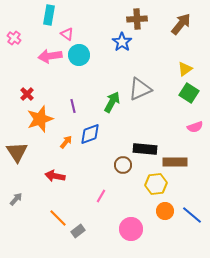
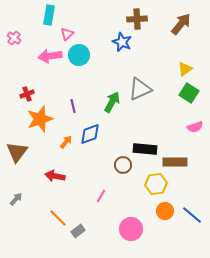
pink triangle: rotated 40 degrees clockwise
blue star: rotated 12 degrees counterclockwise
red cross: rotated 24 degrees clockwise
brown triangle: rotated 10 degrees clockwise
